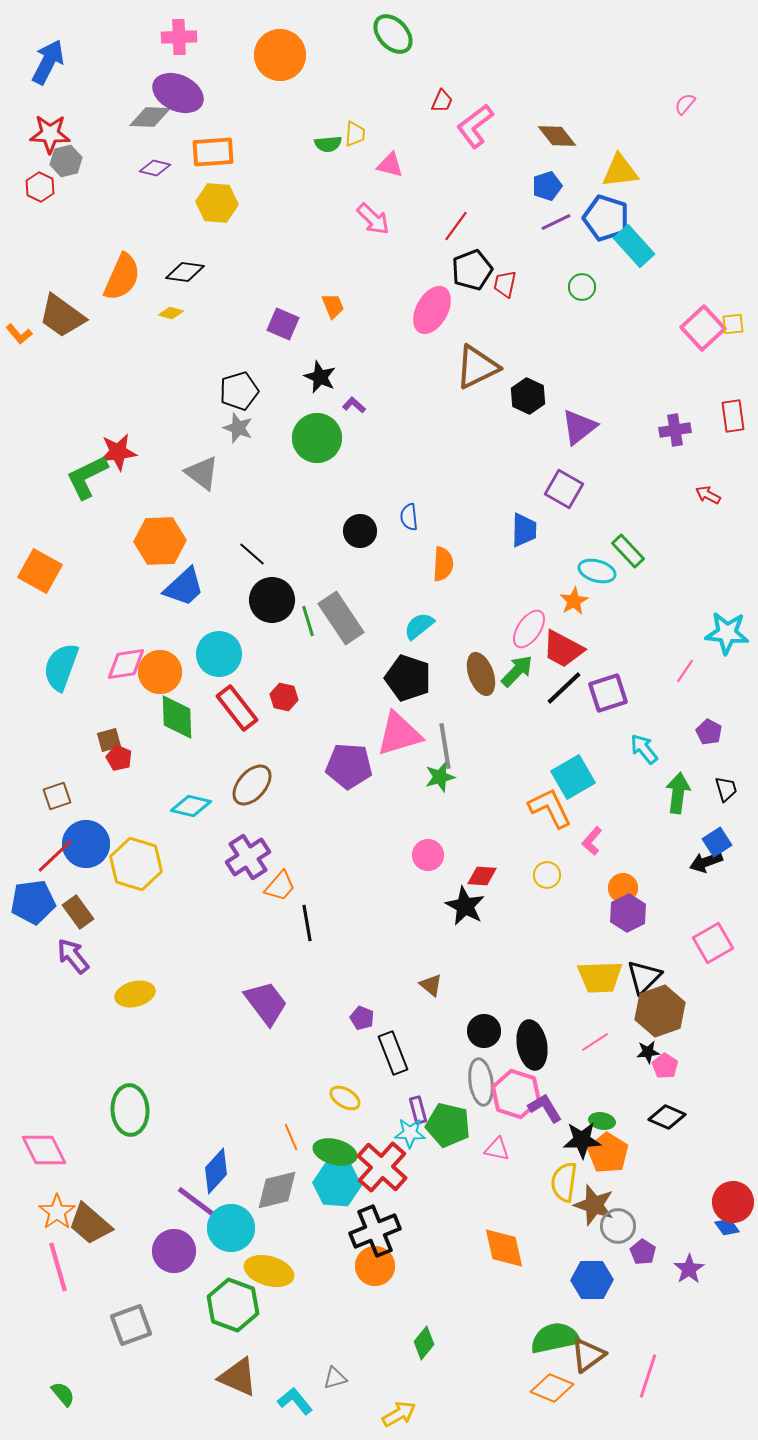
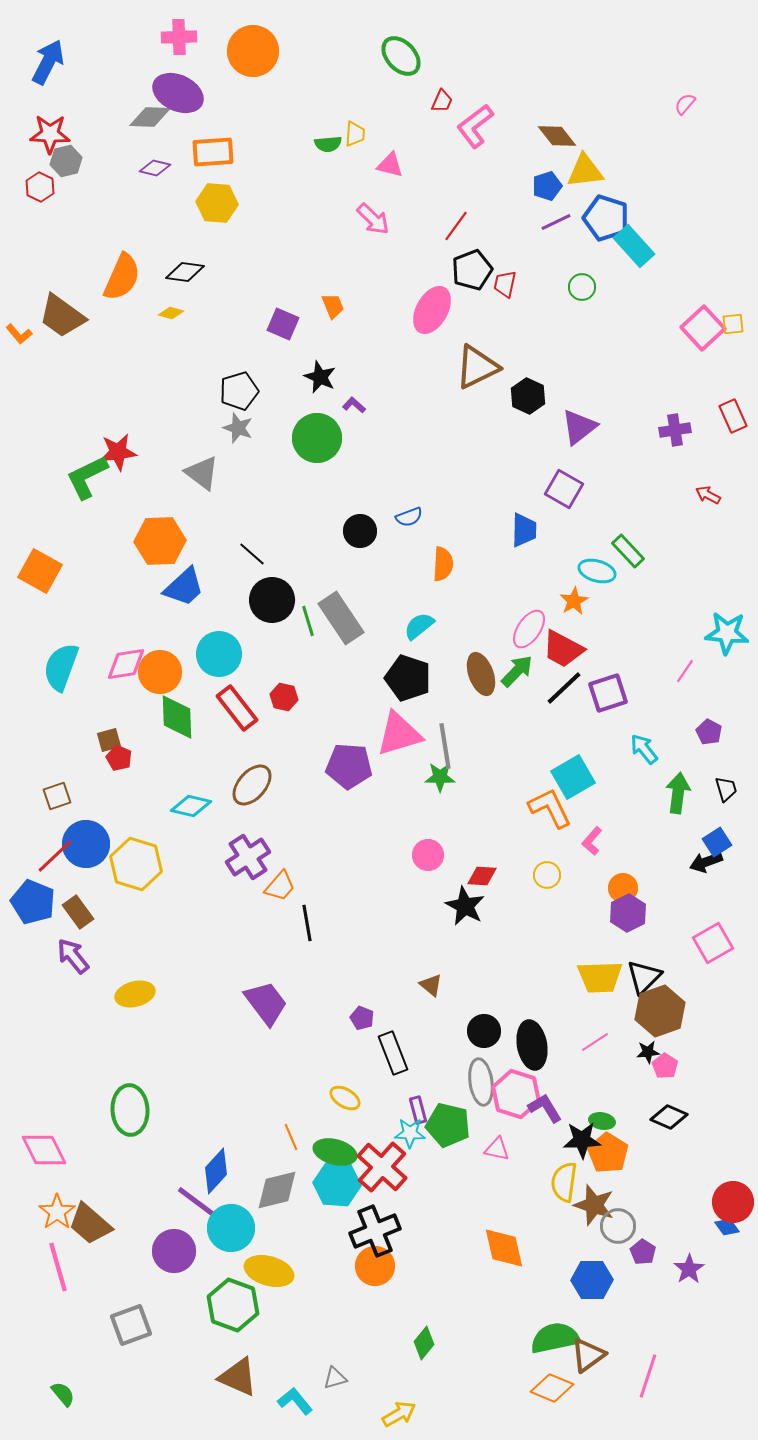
green ellipse at (393, 34): moved 8 px right, 22 px down
orange circle at (280, 55): moved 27 px left, 4 px up
yellow triangle at (620, 171): moved 35 px left
red rectangle at (733, 416): rotated 16 degrees counterclockwise
blue semicircle at (409, 517): rotated 104 degrees counterclockwise
green star at (440, 777): rotated 16 degrees clockwise
blue pentagon at (33, 902): rotated 30 degrees clockwise
black diamond at (667, 1117): moved 2 px right
